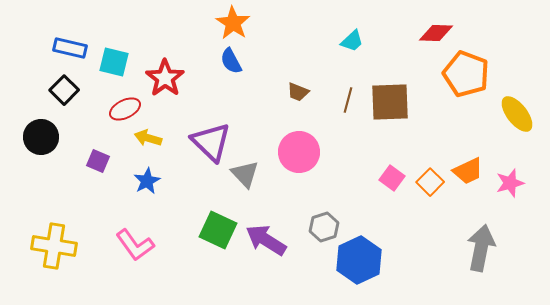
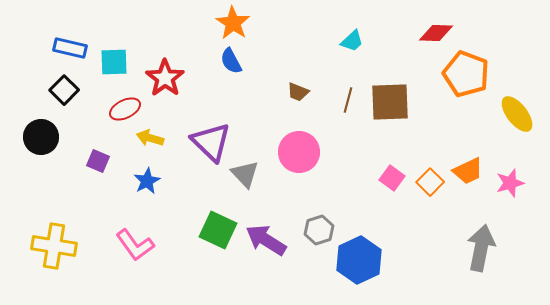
cyan square: rotated 16 degrees counterclockwise
yellow arrow: moved 2 px right
gray hexagon: moved 5 px left, 3 px down
